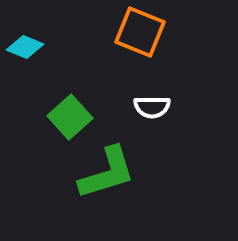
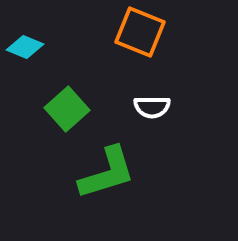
green square: moved 3 px left, 8 px up
